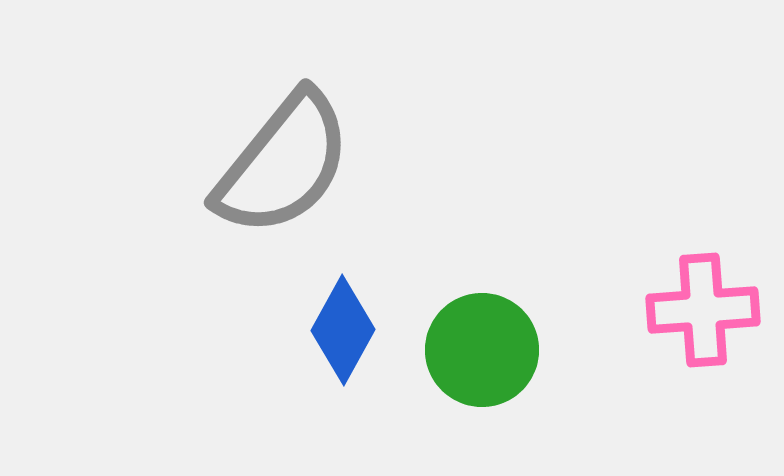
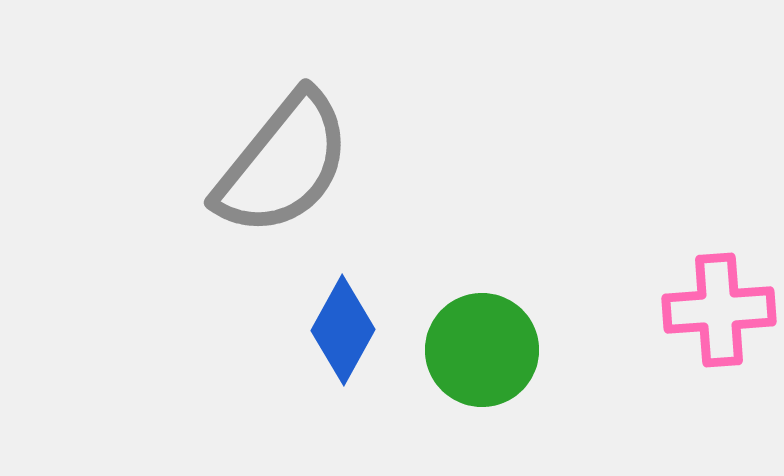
pink cross: moved 16 px right
